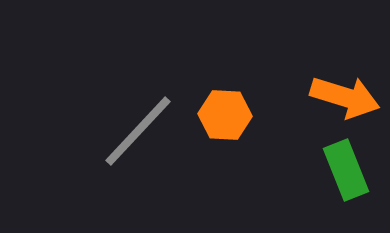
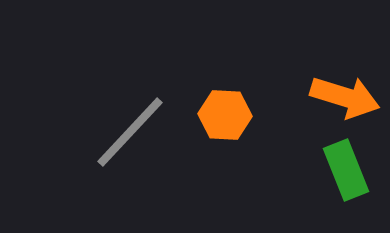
gray line: moved 8 px left, 1 px down
